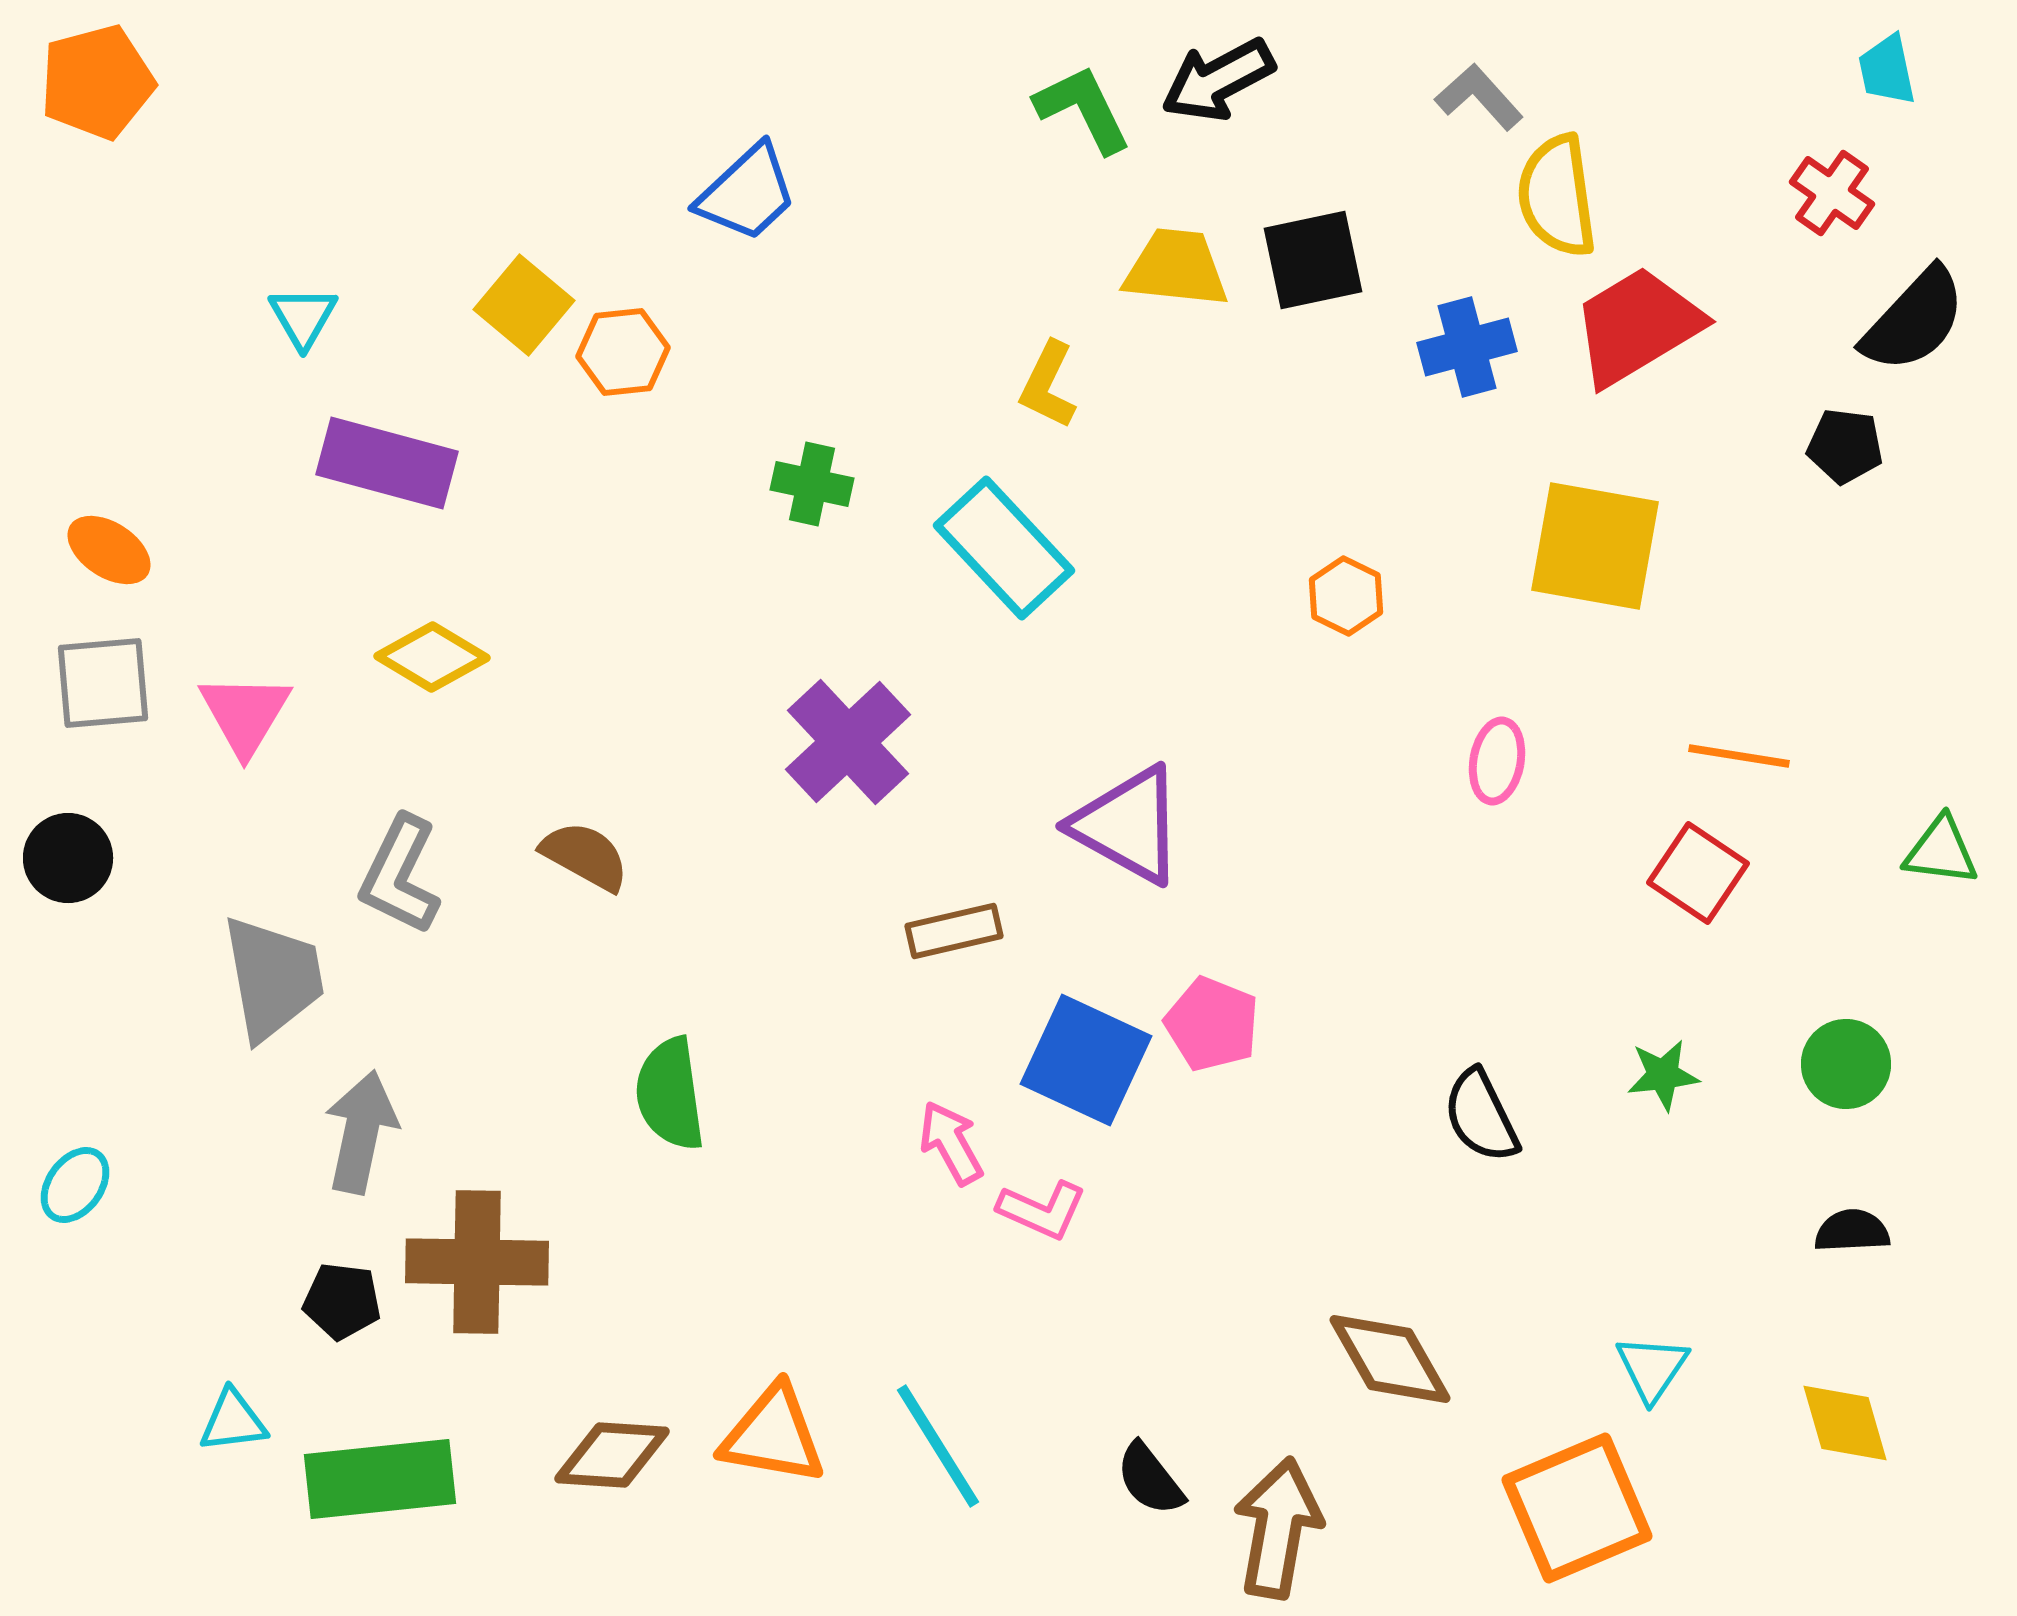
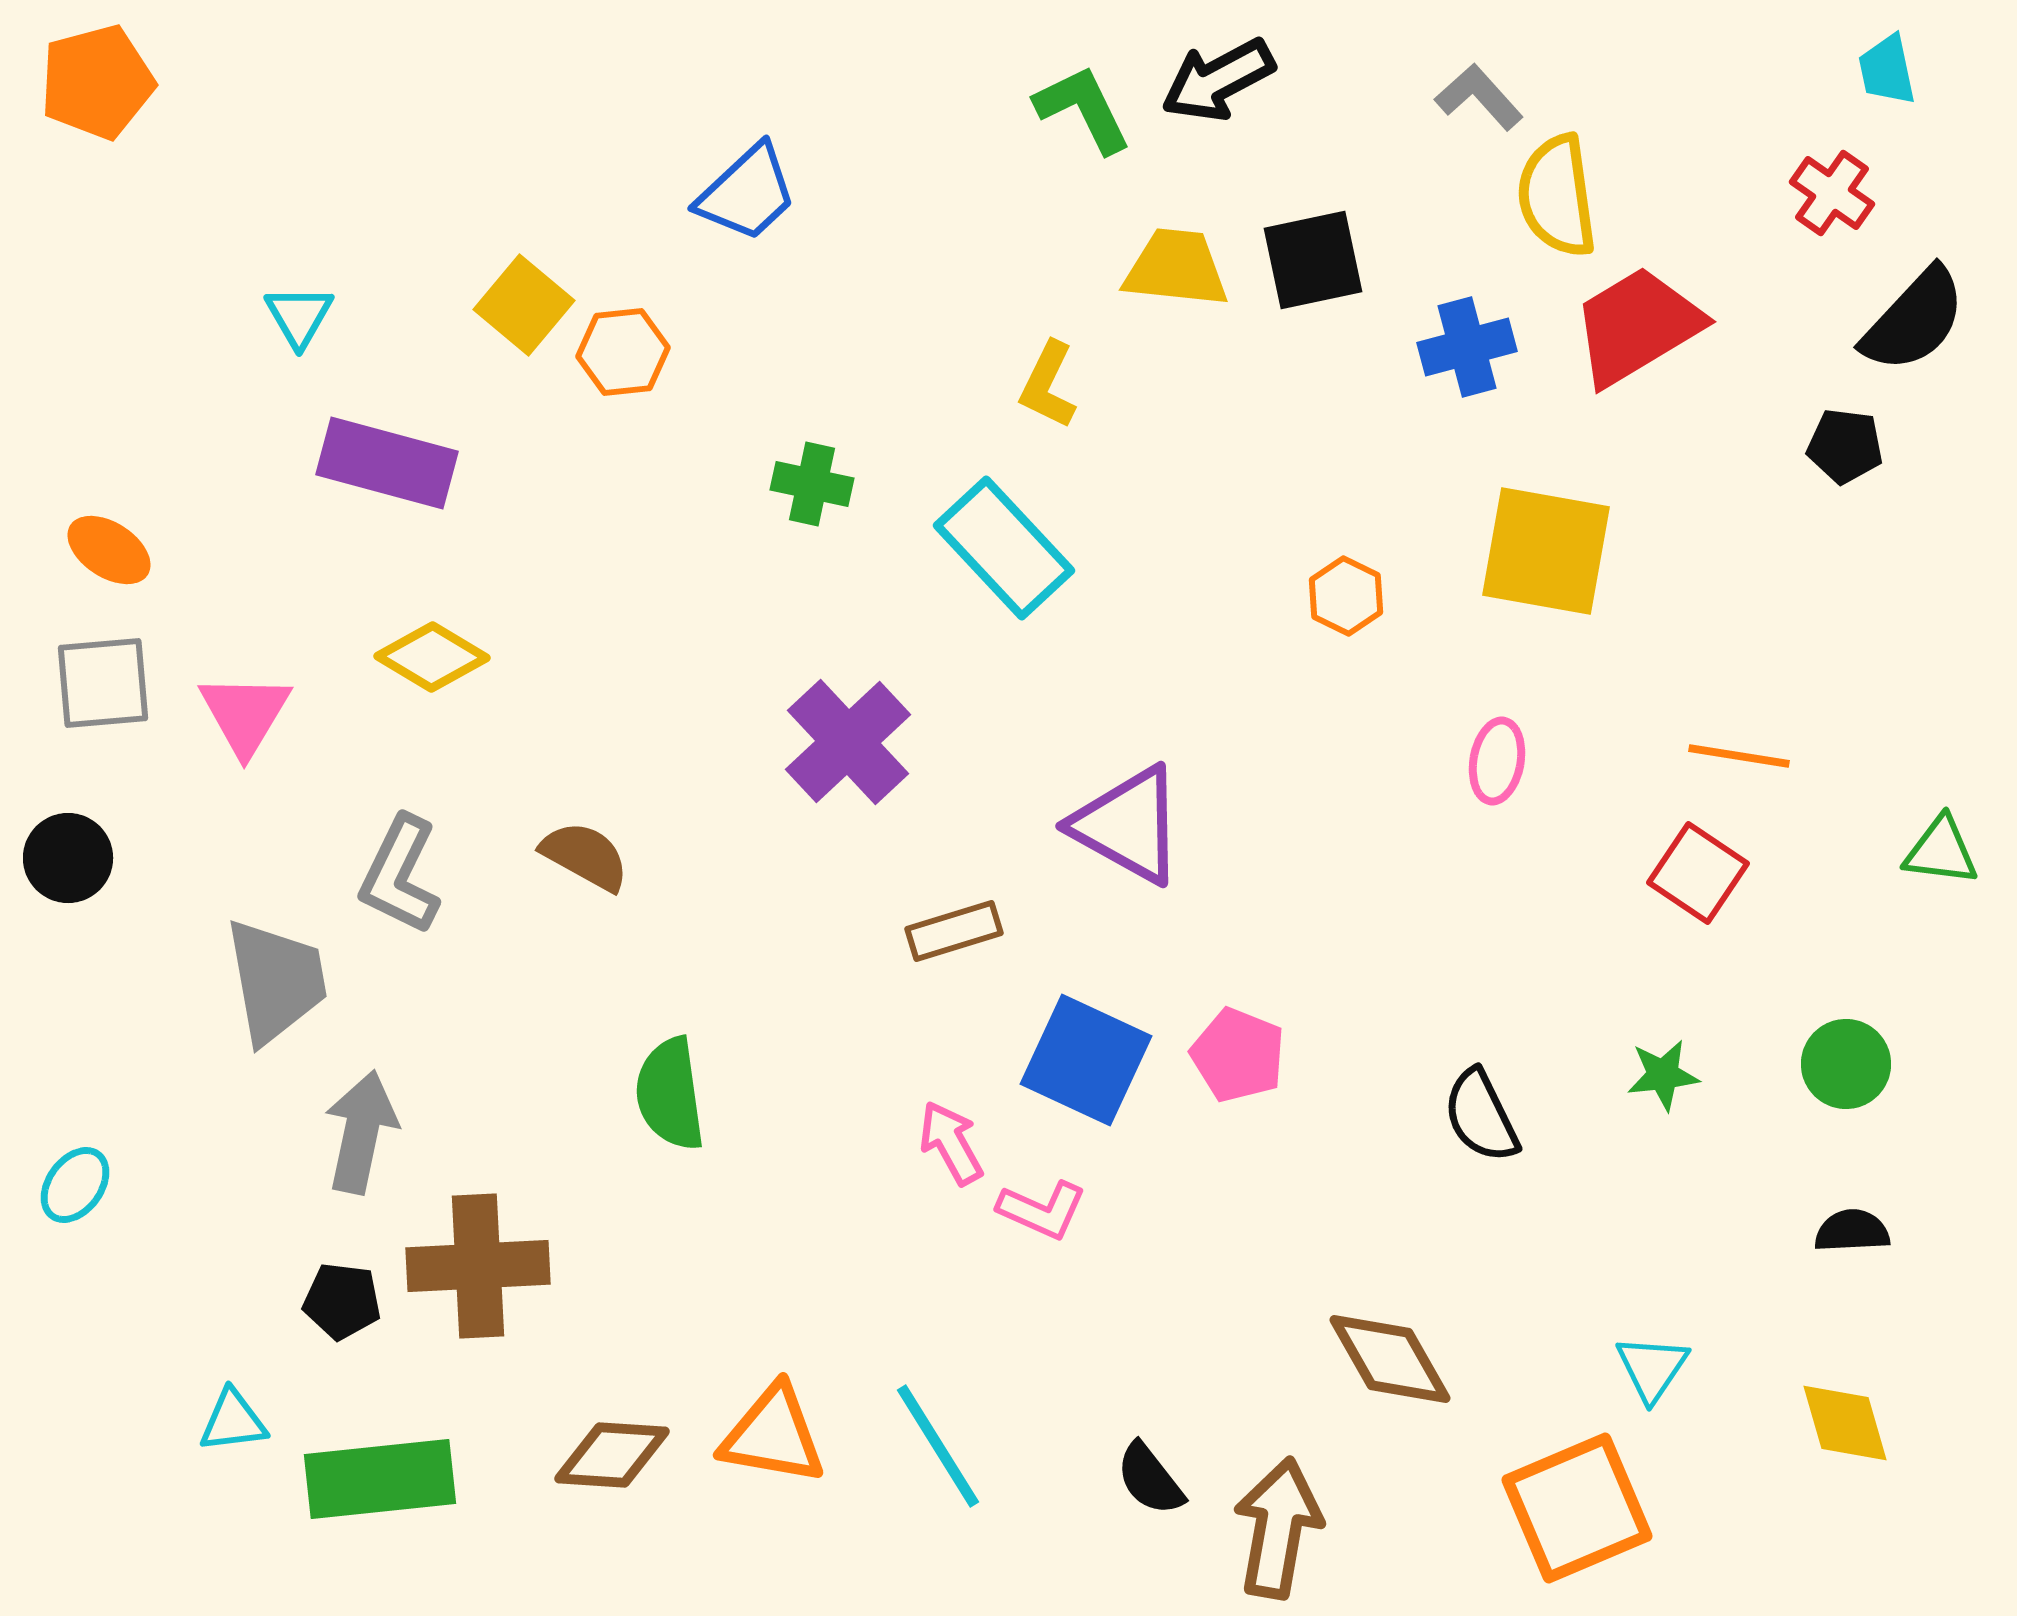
cyan triangle at (303, 317): moved 4 px left, 1 px up
yellow square at (1595, 546): moved 49 px left, 5 px down
brown rectangle at (954, 931): rotated 4 degrees counterclockwise
gray trapezoid at (273, 978): moved 3 px right, 3 px down
pink pentagon at (1212, 1024): moved 26 px right, 31 px down
brown cross at (477, 1262): moved 1 px right, 4 px down; rotated 4 degrees counterclockwise
